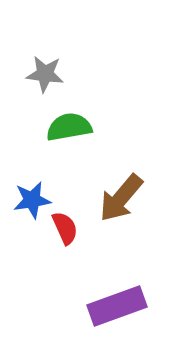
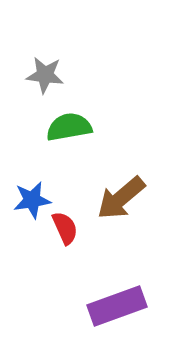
gray star: moved 1 px down
brown arrow: rotated 10 degrees clockwise
